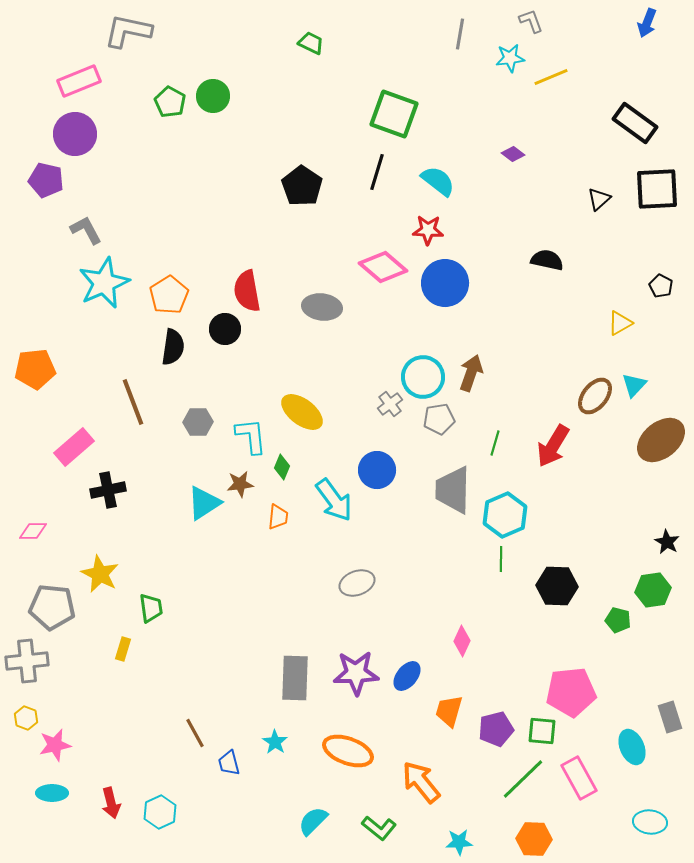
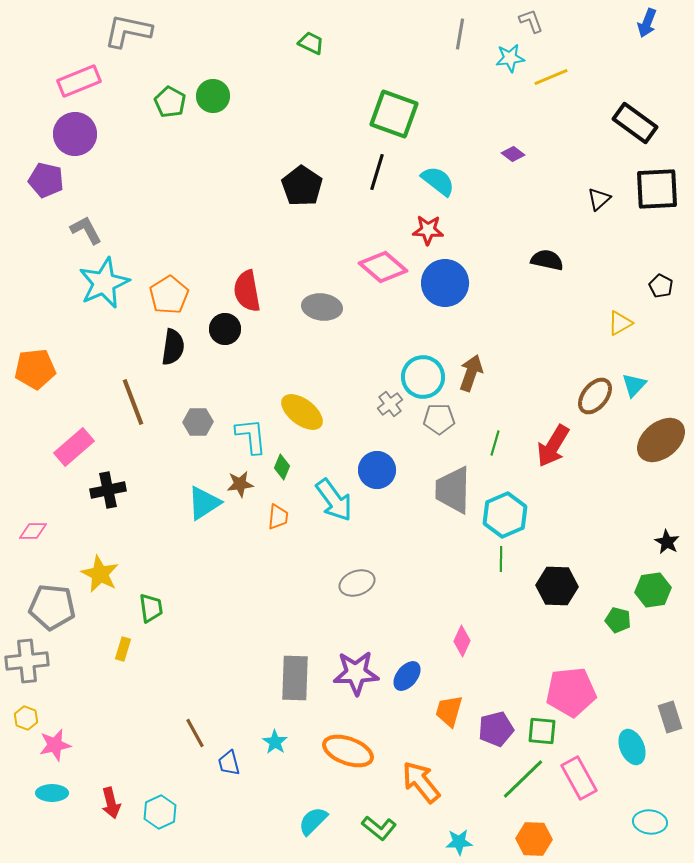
gray pentagon at (439, 419): rotated 8 degrees clockwise
